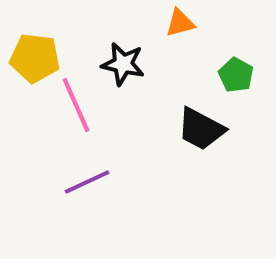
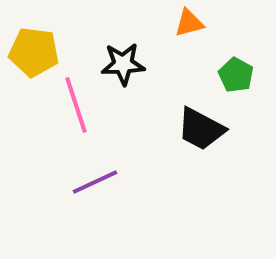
orange triangle: moved 9 px right
yellow pentagon: moved 1 px left, 6 px up
black star: rotated 15 degrees counterclockwise
pink line: rotated 6 degrees clockwise
purple line: moved 8 px right
